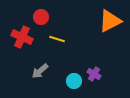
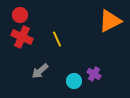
red circle: moved 21 px left, 2 px up
yellow line: rotated 49 degrees clockwise
